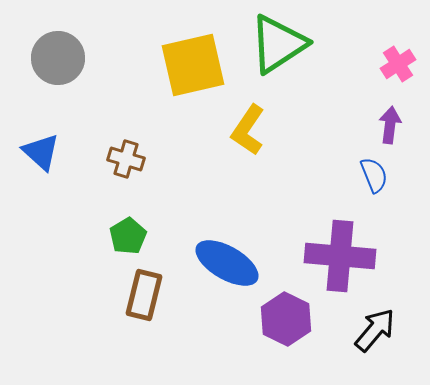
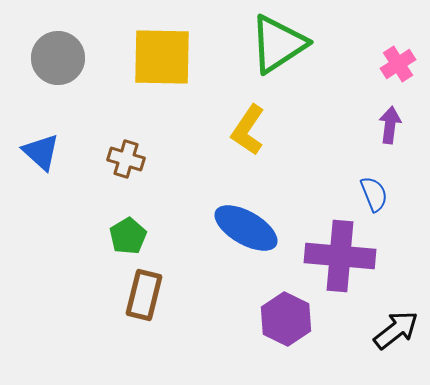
yellow square: moved 31 px left, 8 px up; rotated 14 degrees clockwise
blue semicircle: moved 19 px down
blue ellipse: moved 19 px right, 35 px up
black arrow: moved 21 px right; rotated 12 degrees clockwise
